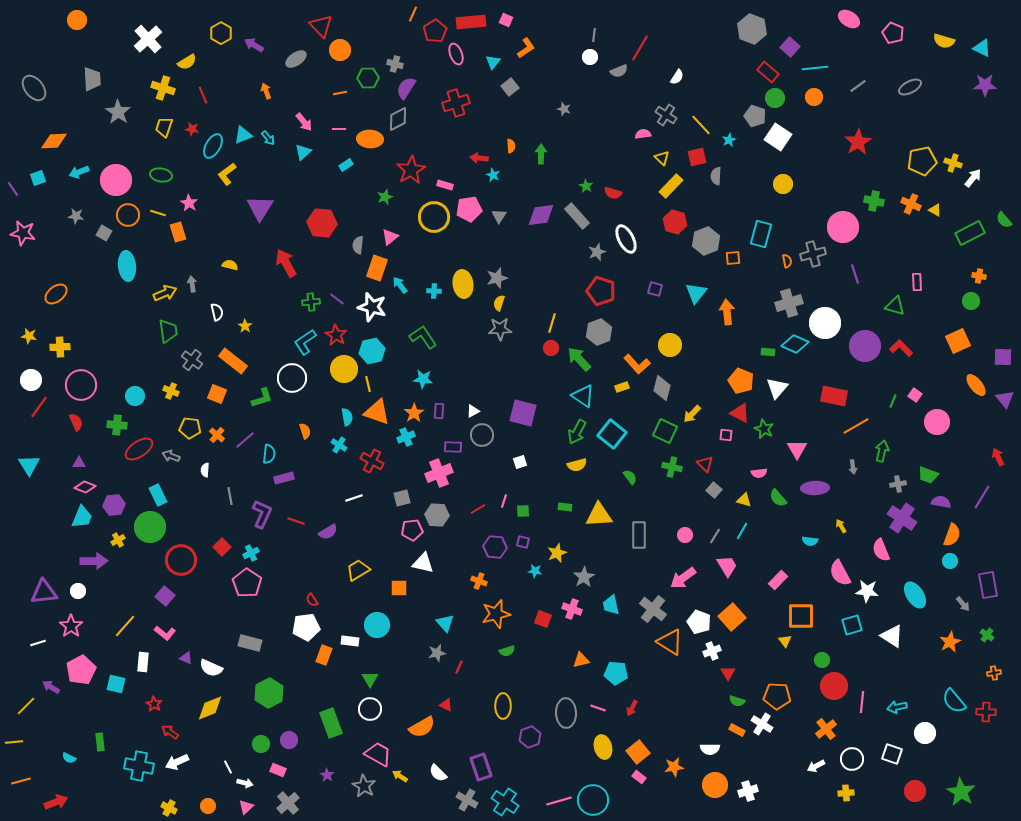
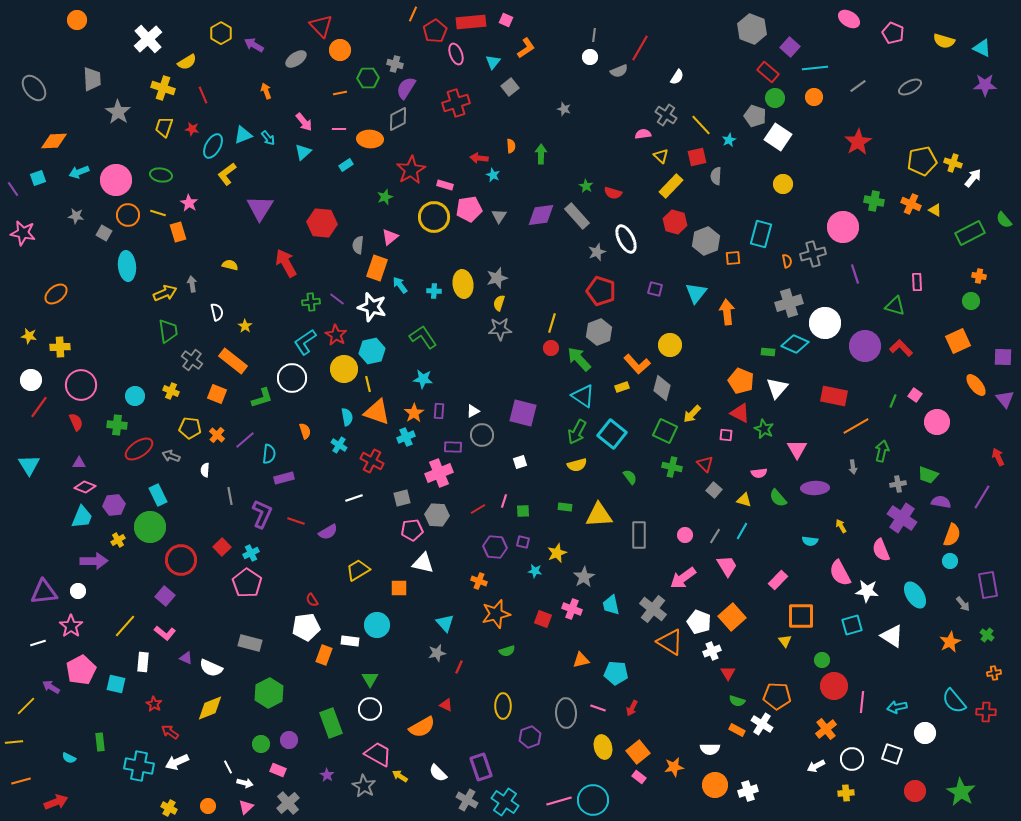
yellow triangle at (662, 158): moved 1 px left, 2 px up
